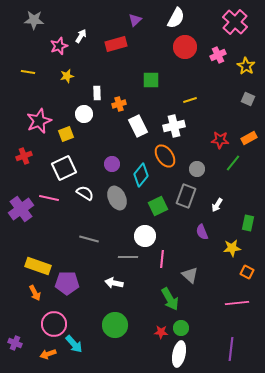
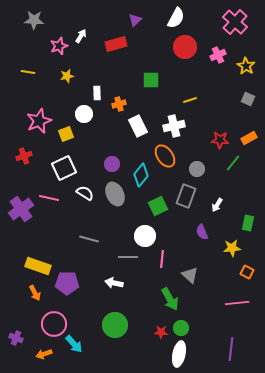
gray ellipse at (117, 198): moved 2 px left, 4 px up
purple cross at (15, 343): moved 1 px right, 5 px up
orange arrow at (48, 354): moved 4 px left
